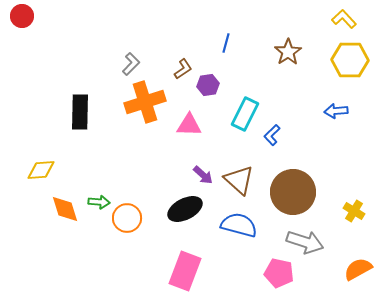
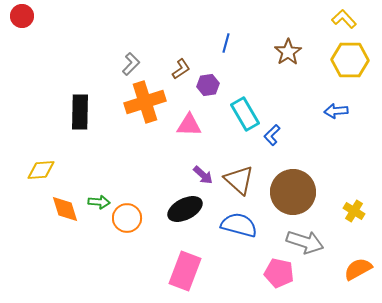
brown L-shape: moved 2 px left
cyan rectangle: rotated 56 degrees counterclockwise
